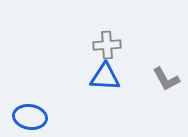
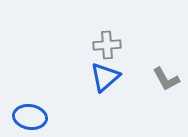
blue triangle: rotated 44 degrees counterclockwise
